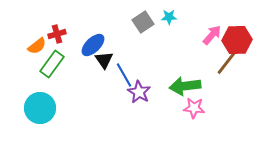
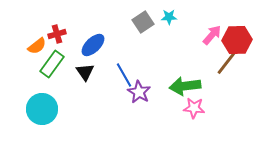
black triangle: moved 19 px left, 12 px down
cyan circle: moved 2 px right, 1 px down
